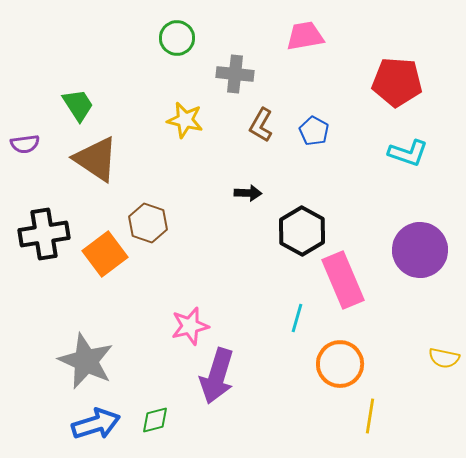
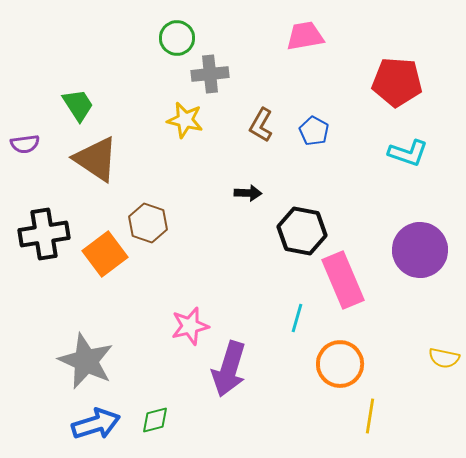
gray cross: moved 25 px left; rotated 12 degrees counterclockwise
black hexagon: rotated 18 degrees counterclockwise
purple arrow: moved 12 px right, 7 px up
